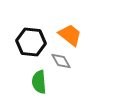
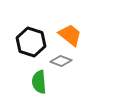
black hexagon: rotated 12 degrees clockwise
gray diamond: rotated 40 degrees counterclockwise
